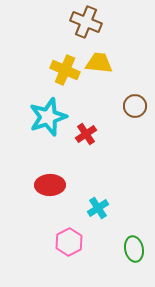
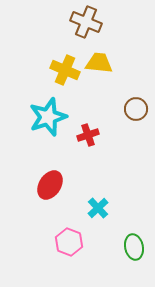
brown circle: moved 1 px right, 3 px down
red cross: moved 2 px right, 1 px down; rotated 15 degrees clockwise
red ellipse: rotated 56 degrees counterclockwise
cyan cross: rotated 10 degrees counterclockwise
pink hexagon: rotated 12 degrees counterclockwise
green ellipse: moved 2 px up
